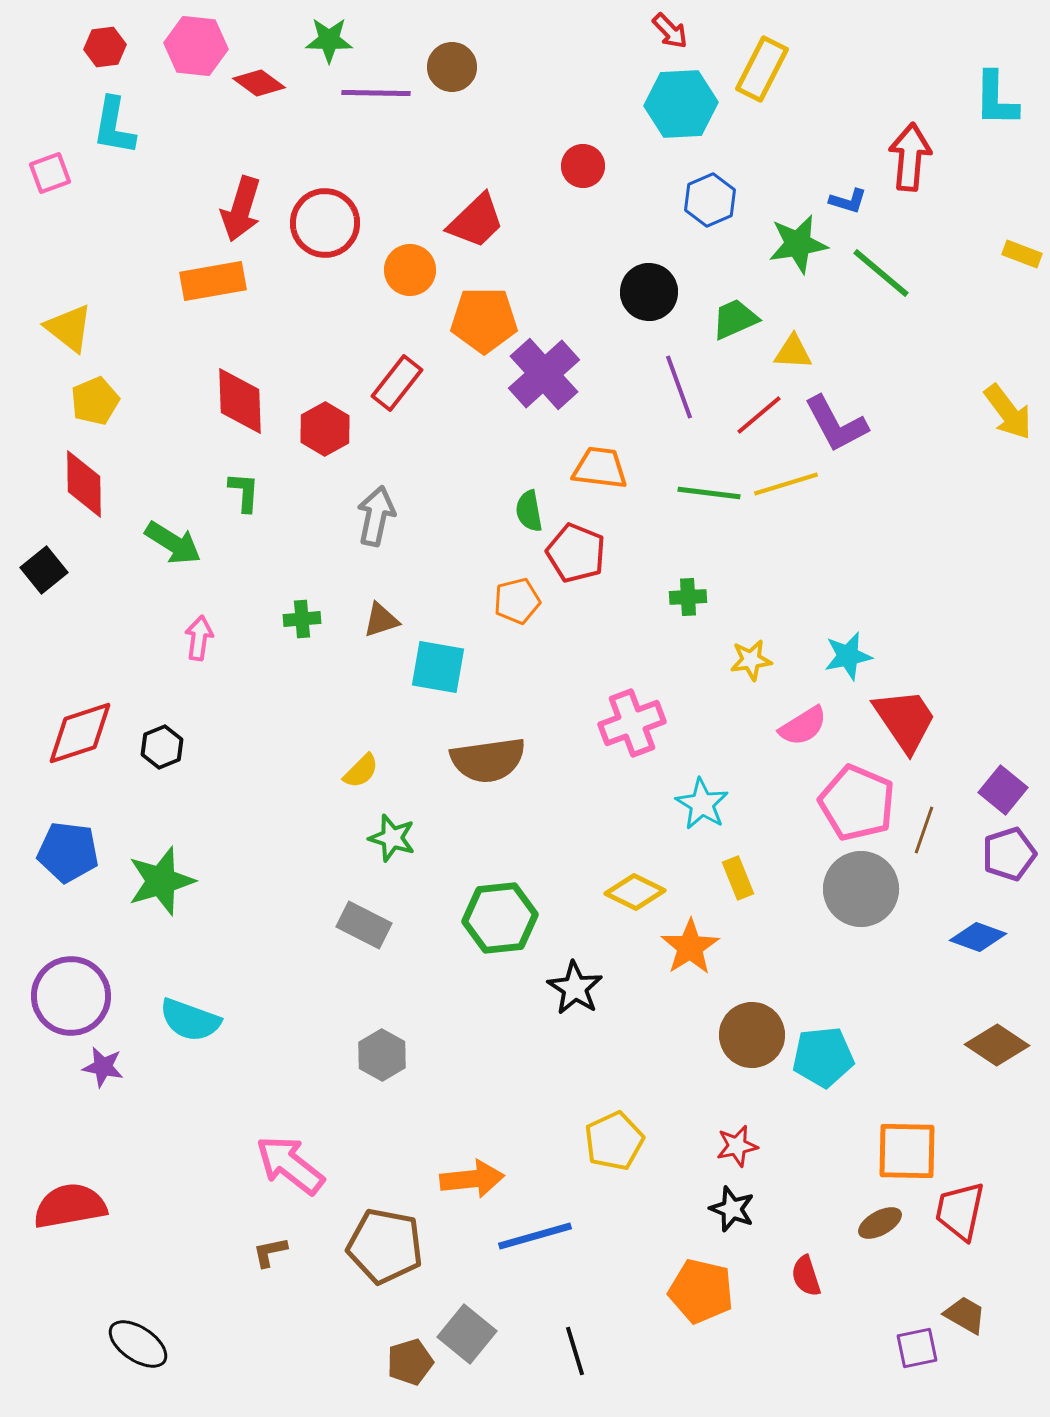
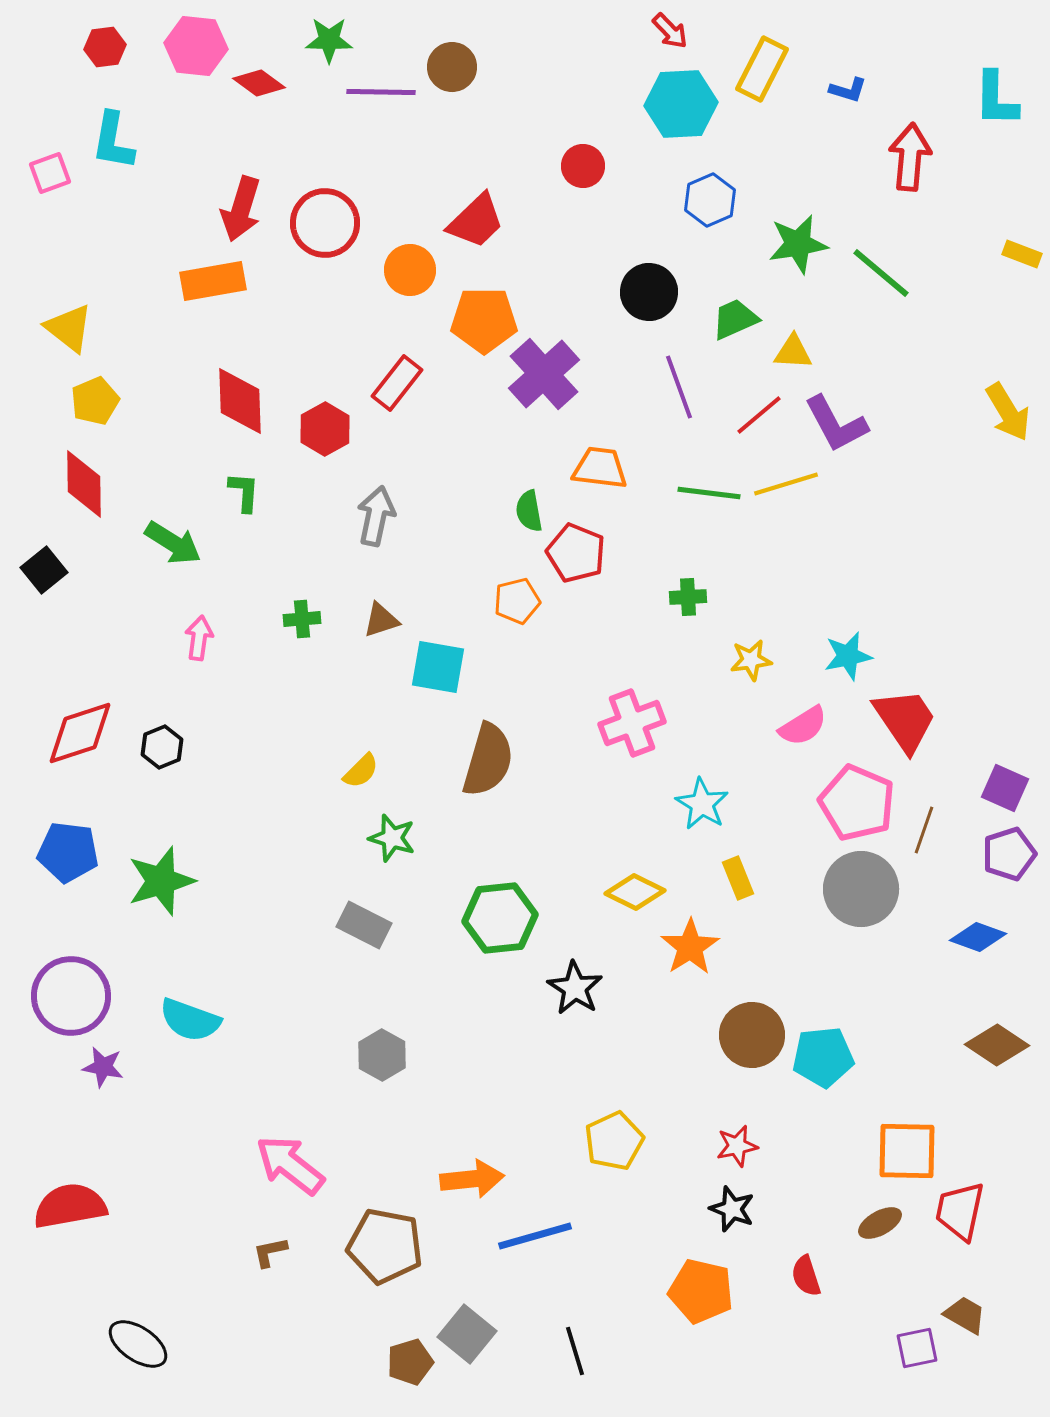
purple line at (376, 93): moved 5 px right, 1 px up
cyan L-shape at (114, 126): moved 1 px left, 15 px down
blue L-shape at (848, 201): moved 111 px up
yellow arrow at (1008, 412): rotated 6 degrees clockwise
brown semicircle at (488, 760): rotated 66 degrees counterclockwise
purple square at (1003, 790): moved 2 px right, 2 px up; rotated 15 degrees counterclockwise
